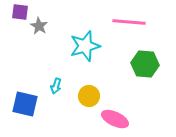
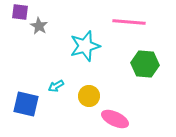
cyan arrow: rotated 42 degrees clockwise
blue square: moved 1 px right
